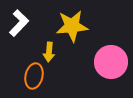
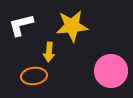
white L-shape: moved 2 px right, 2 px down; rotated 148 degrees counterclockwise
pink circle: moved 9 px down
orange ellipse: rotated 70 degrees clockwise
